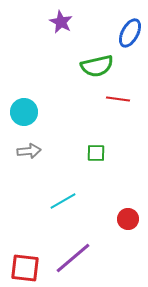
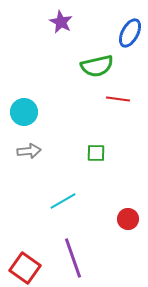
purple line: rotated 69 degrees counterclockwise
red square: rotated 28 degrees clockwise
